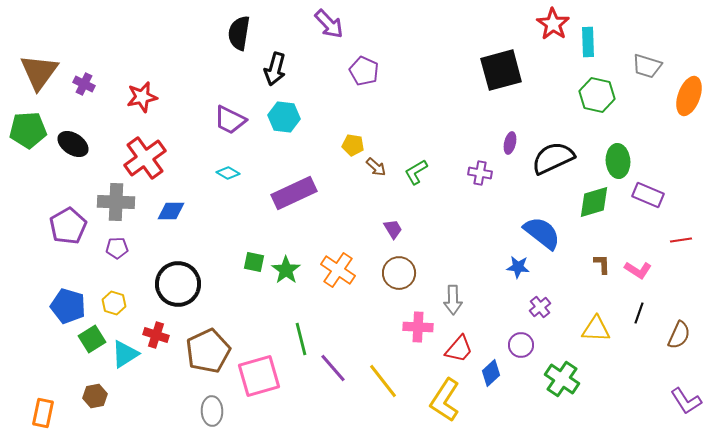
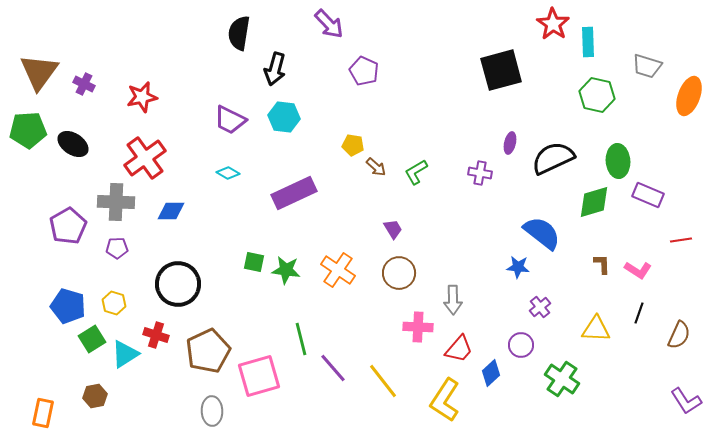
green star at (286, 270): rotated 28 degrees counterclockwise
